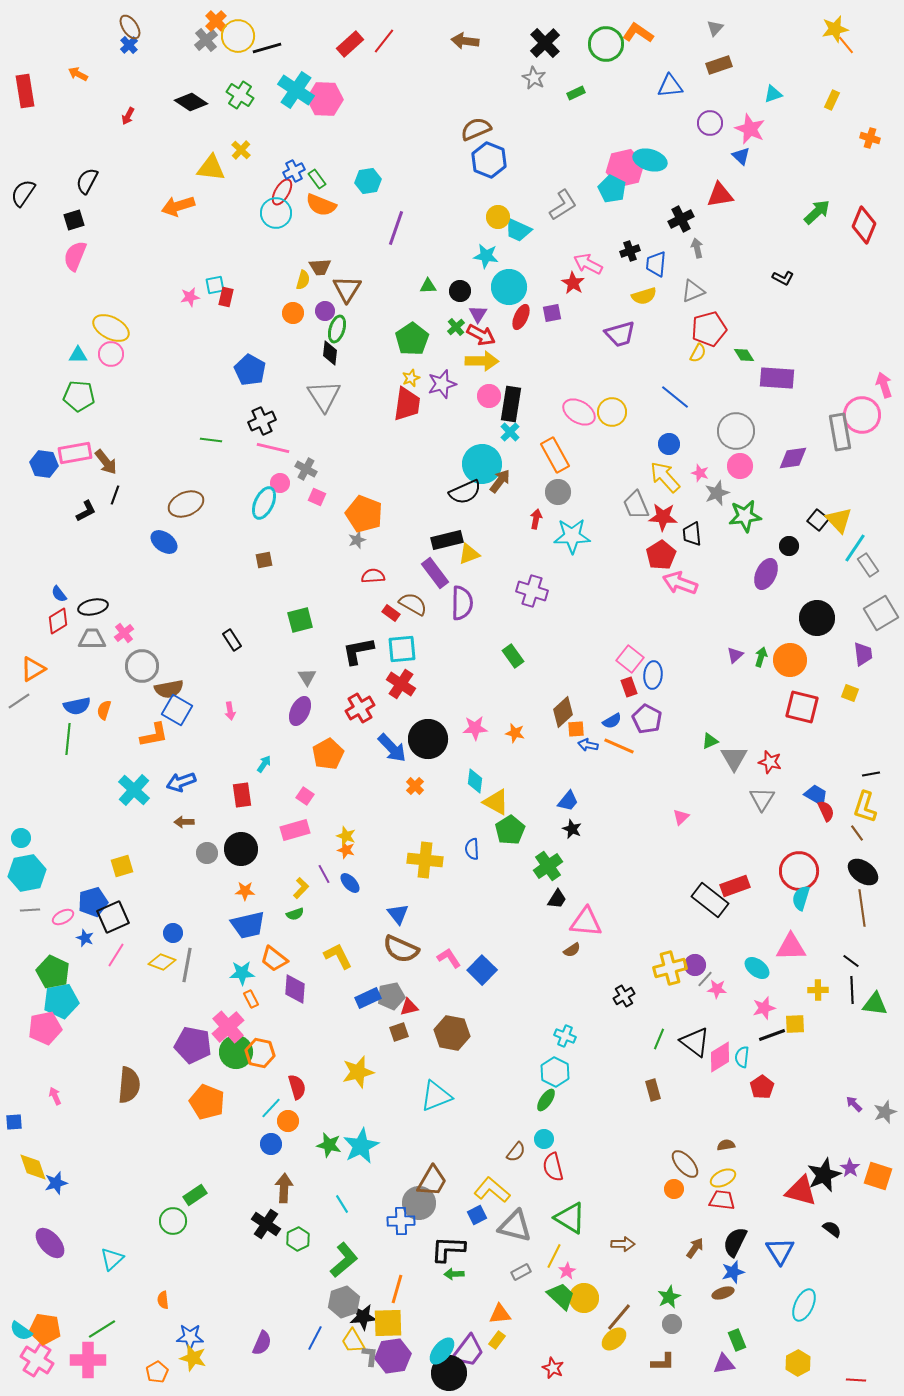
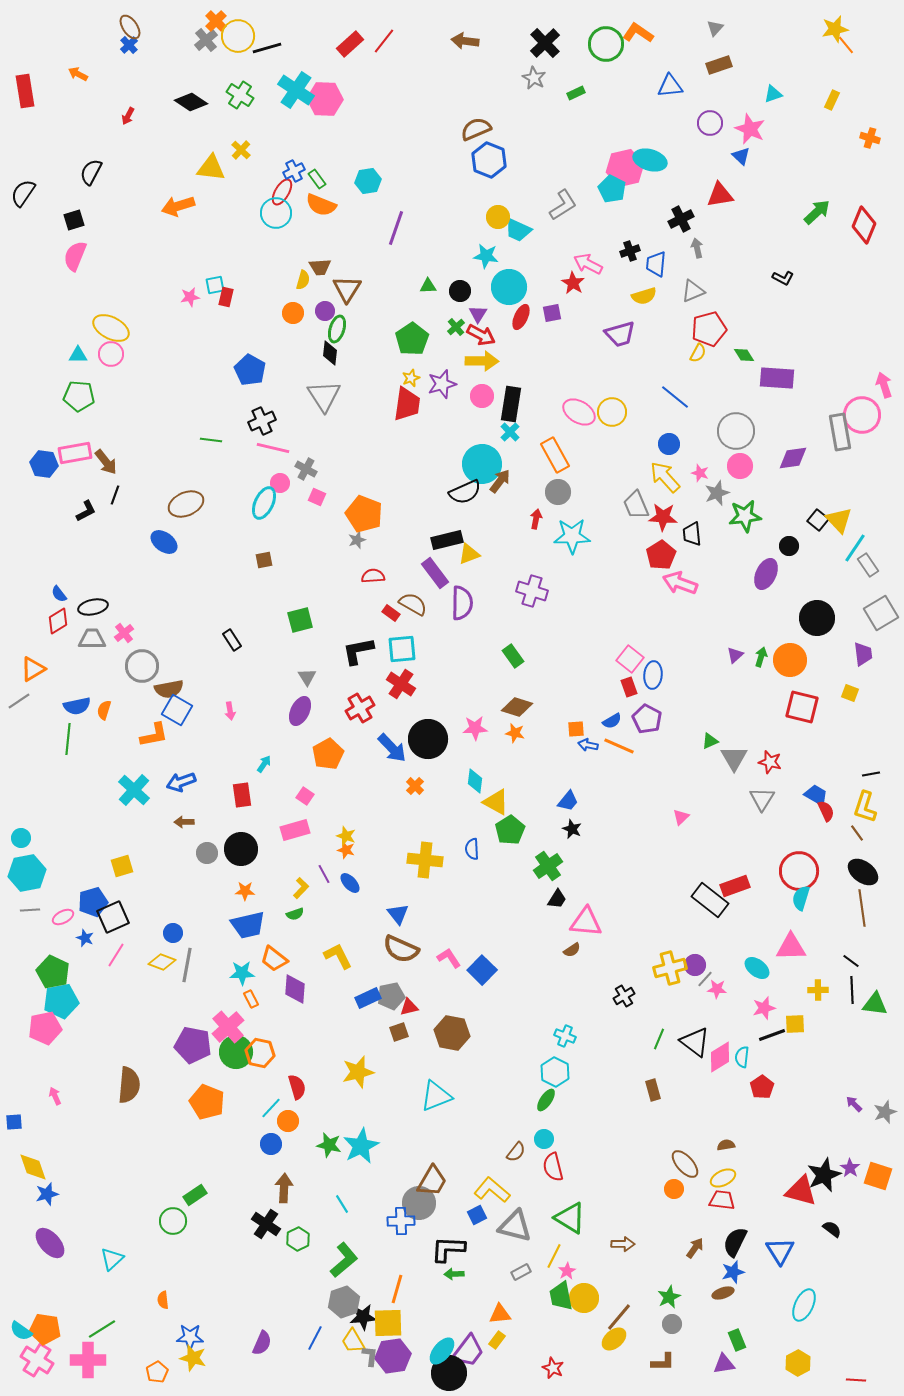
black semicircle at (87, 181): moved 4 px right, 9 px up
pink circle at (489, 396): moved 7 px left
brown diamond at (563, 712): moved 46 px left, 5 px up; rotated 60 degrees clockwise
blue star at (56, 1183): moved 9 px left, 11 px down
green trapezoid at (561, 1296): rotated 144 degrees counterclockwise
